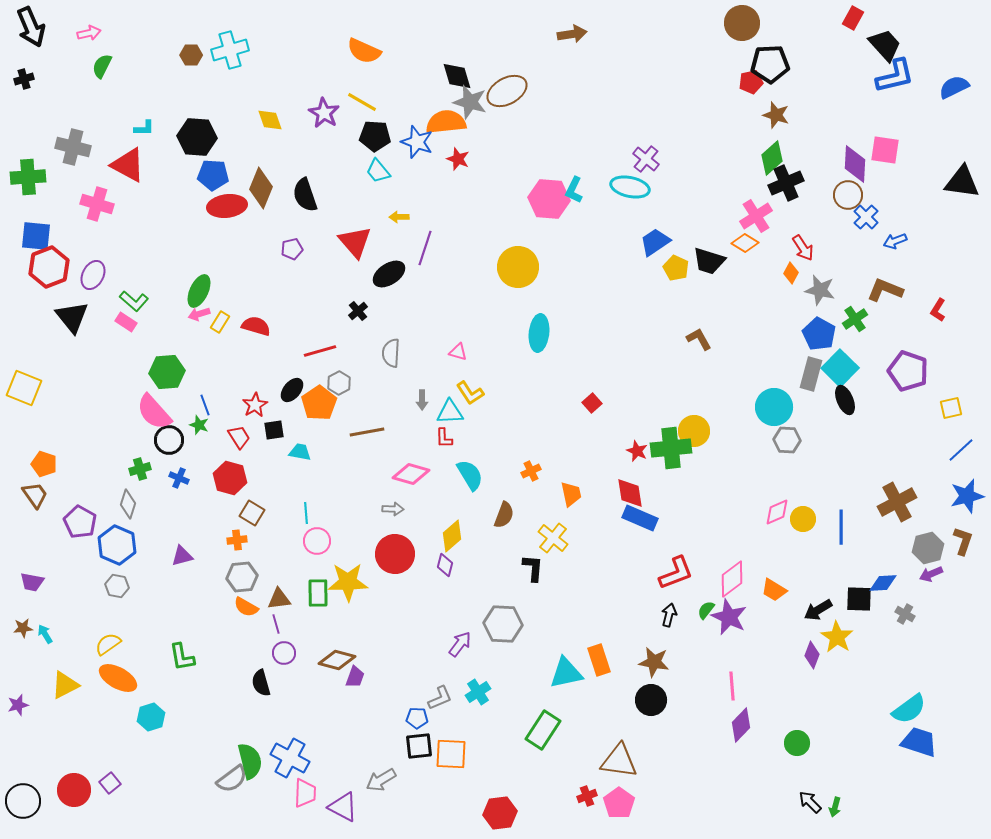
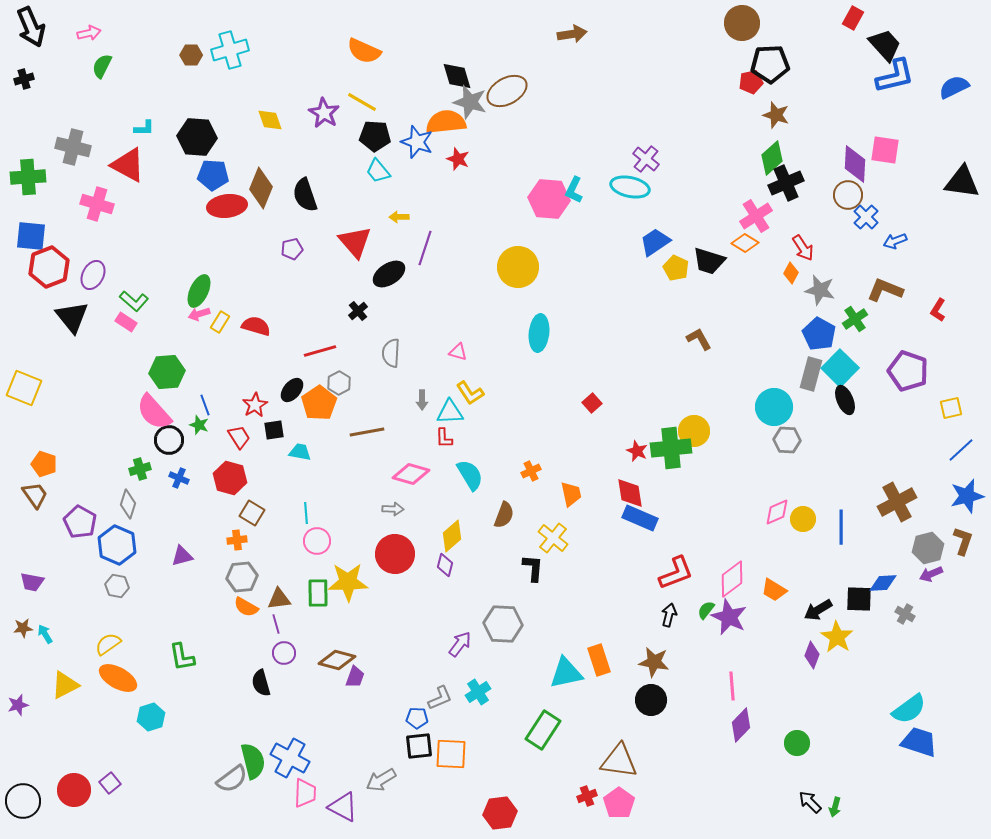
blue square at (36, 236): moved 5 px left
green semicircle at (250, 761): moved 3 px right
